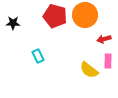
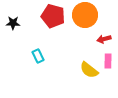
red pentagon: moved 2 px left
